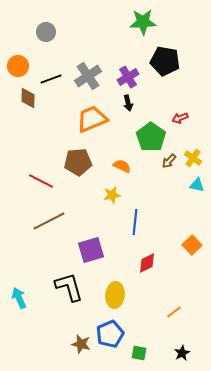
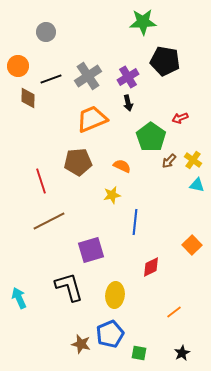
yellow cross: moved 2 px down
red line: rotated 45 degrees clockwise
red diamond: moved 4 px right, 4 px down
